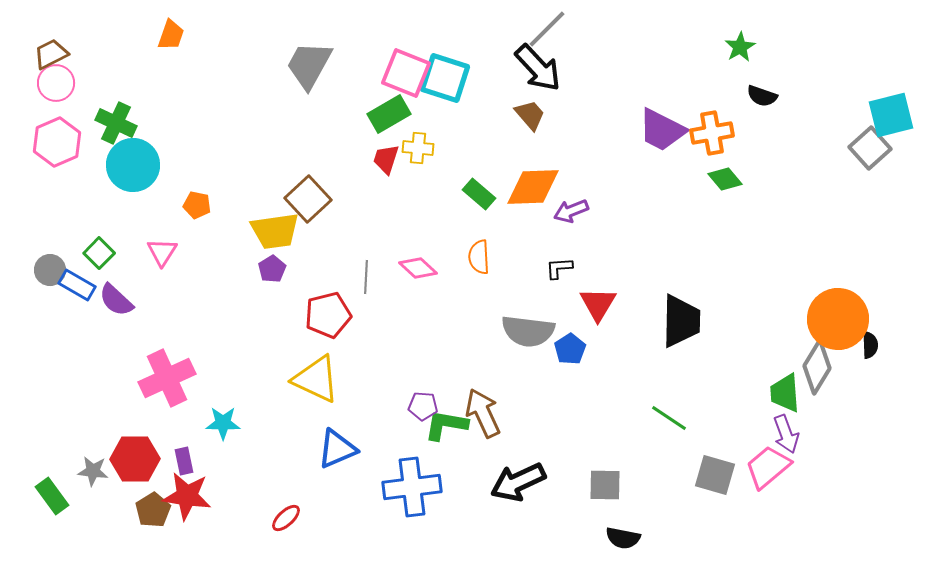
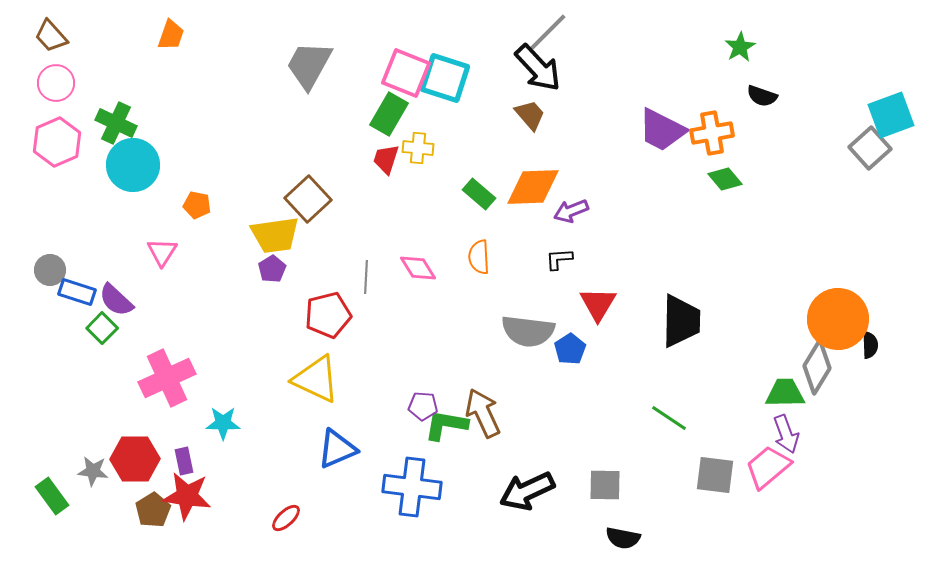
gray line at (547, 29): moved 1 px right, 3 px down
brown trapezoid at (51, 54): moved 18 px up; rotated 105 degrees counterclockwise
green rectangle at (389, 114): rotated 30 degrees counterclockwise
cyan square at (891, 115): rotated 6 degrees counterclockwise
yellow trapezoid at (275, 231): moved 4 px down
green square at (99, 253): moved 3 px right, 75 px down
pink diamond at (418, 268): rotated 15 degrees clockwise
black L-shape at (559, 268): moved 9 px up
blue rectangle at (77, 285): moved 7 px down; rotated 12 degrees counterclockwise
green trapezoid at (785, 393): rotated 93 degrees clockwise
gray square at (715, 475): rotated 9 degrees counterclockwise
black arrow at (518, 482): moved 9 px right, 9 px down
blue cross at (412, 487): rotated 14 degrees clockwise
